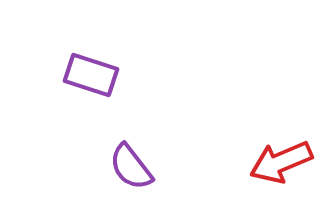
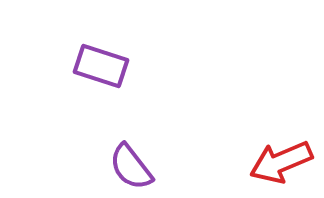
purple rectangle: moved 10 px right, 9 px up
